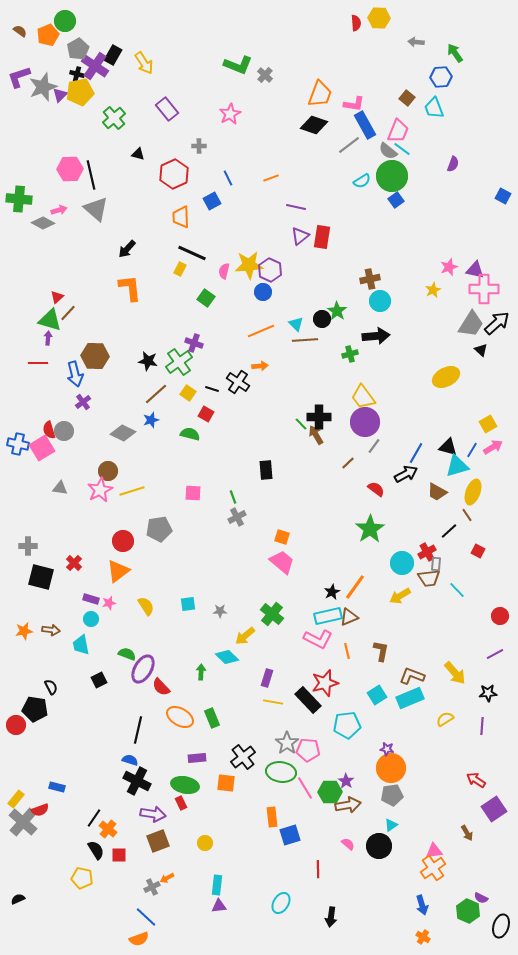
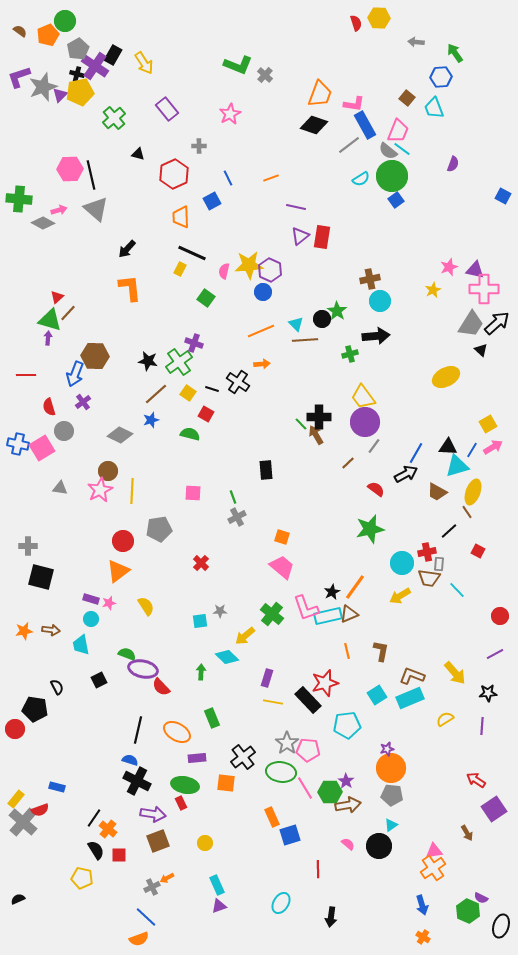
red semicircle at (356, 23): rotated 14 degrees counterclockwise
cyan semicircle at (362, 181): moved 1 px left, 2 px up
red line at (38, 363): moved 12 px left, 12 px down
orange arrow at (260, 366): moved 2 px right, 2 px up
blue arrow at (75, 374): rotated 35 degrees clockwise
red semicircle at (49, 430): moved 23 px up
gray diamond at (123, 433): moved 3 px left, 2 px down
black triangle at (448, 447): rotated 12 degrees counterclockwise
yellow line at (132, 491): rotated 70 degrees counterclockwise
brown line at (467, 515): moved 3 px up
green star at (370, 529): rotated 20 degrees clockwise
red cross at (427, 552): rotated 18 degrees clockwise
pink trapezoid at (282, 562): moved 5 px down
red cross at (74, 563): moved 127 px right
gray rectangle at (436, 564): moved 3 px right
brown trapezoid at (429, 578): rotated 15 degrees clockwise
cyan square at (188, 604): moved 12 px right, 17 px down
brown triangle at (349, 617): moved 3 px up
pink L-shape at (318, 639): moved 12 px left, 31 px up; rotated 44 degrees clockwise
purple ellipse at (143, 669): rotated 72 degrees clockwise
black semicircle at (51, 687): moved 6 px right
orange ellipse at (180, 717): moved 3 px left, 15 px down
red circle at (16, 725): moved 1 px left, 4 px down
purple star at (387, 749): rotated 24 degrees counterclockwise
gray pentagon at (392, 795): rotated 15 degrees clockwise
orange rectangle at (272, 817): rotated 18 degrees counterclockwise
cyan rectangle at (217, 885): rotated 30 degrees counterclockwise
purple triangle at (219, 906): rotated 14 degrees counterclockwise
